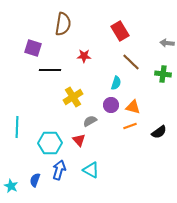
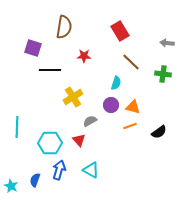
brown semicircle: moved 1 px right, 3 px down
